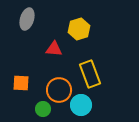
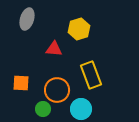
yellow rectangle: moved 1 px right, 1 px down
orange circle: moved 2 px left
cyan circle: moved 4 px down
